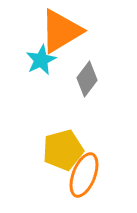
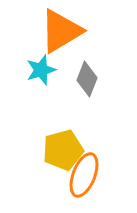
cyan star: moved 10 px down; rotated 8 degrees clockwise
gray diamond: rotated 16 degrees counterclockwise
